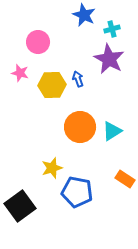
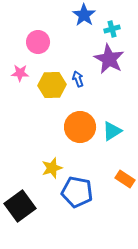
blue star: rotated 10 degrees clockwise
pink star: rotated 12 degrees counterclockwise
